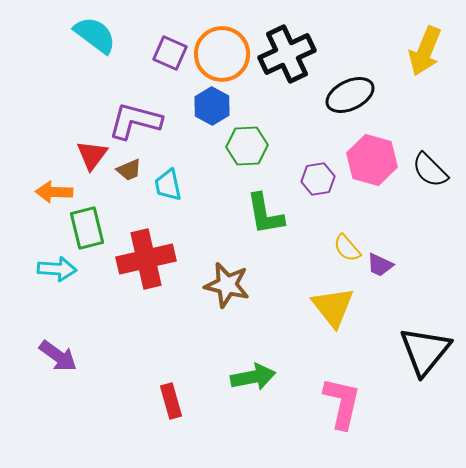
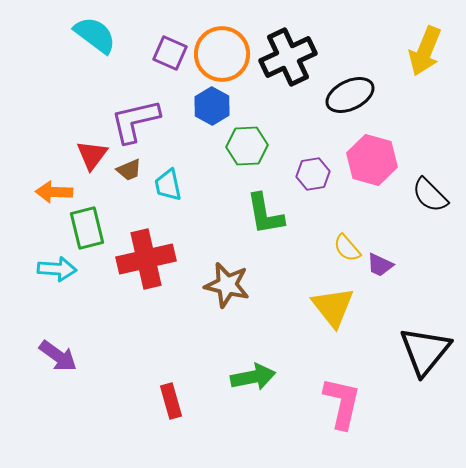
black cross: moved 1 px right, 3 px down
purple L-shape: rotated 28 degrees counterclockwise
black semicircle: moved 25 px down
purple hexagon: moved 5 px left, 5 px up
